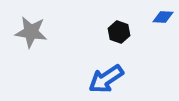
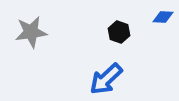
gray star: rotated 16 degrees counterclockwise
blue arrow: rotated 9 degrees counterclockwise
